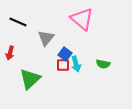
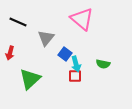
red square: moved 12 px right, 11 px down
